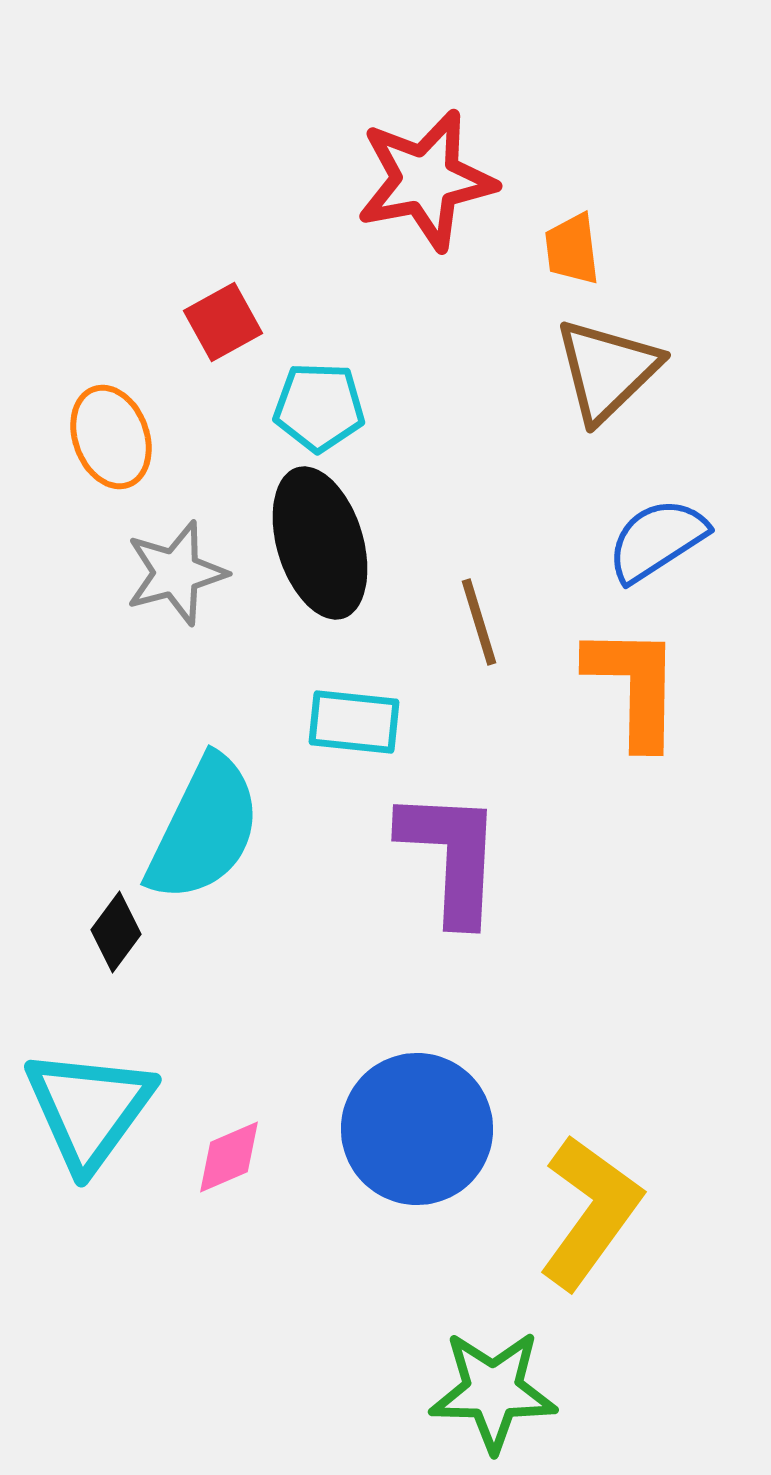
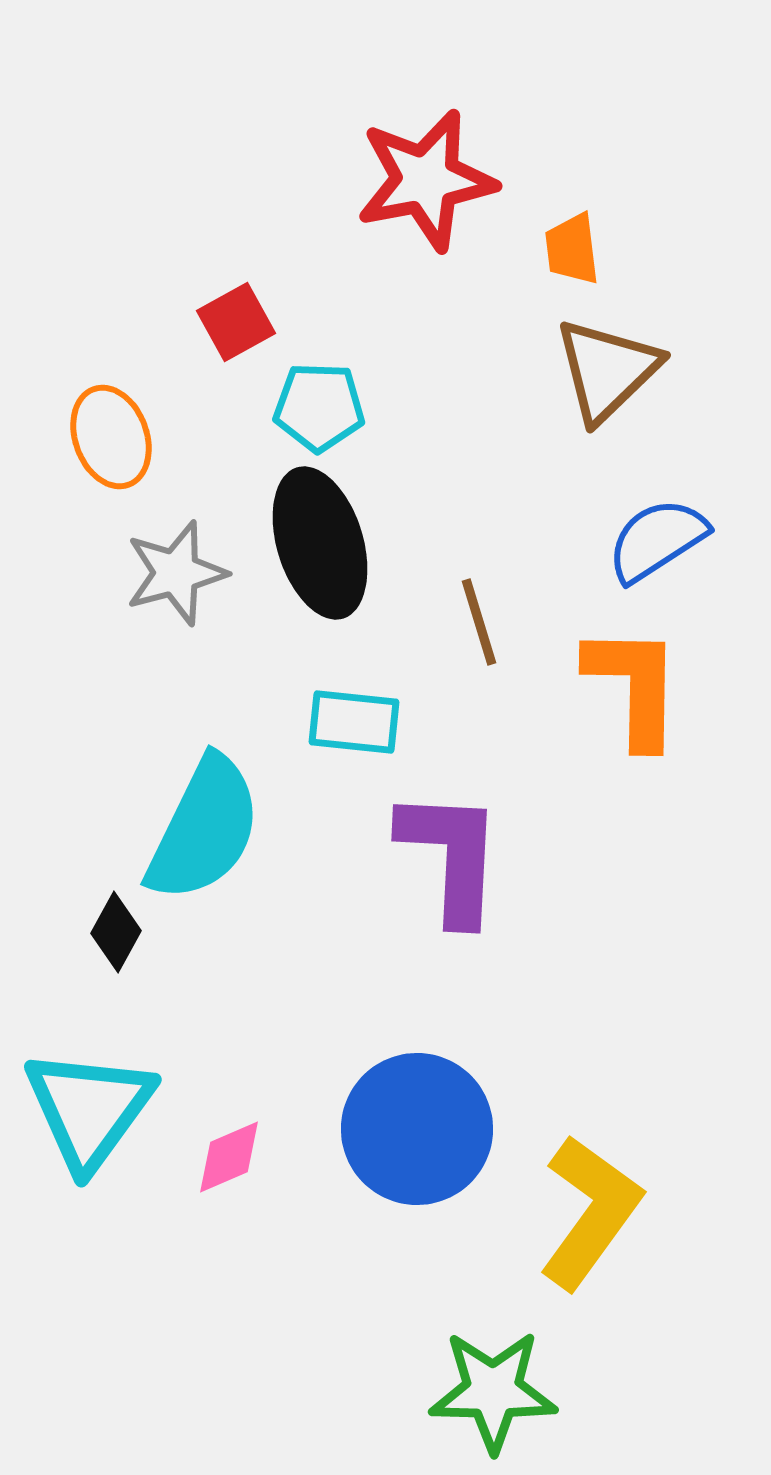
red square: moved 13 px right
black diamond: rotated 8 degrees counterclockwise
